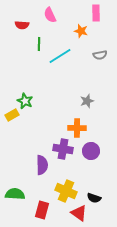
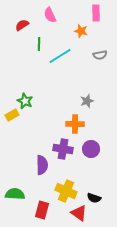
red semicircle: rotated 144 degrees clockwise
orange cross: moved 2 px left, 4 px up
purple circle: moved 2 px up
